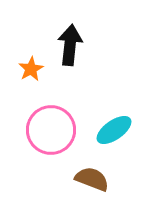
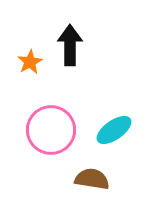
black arrow: rotated 6 degrees counterclockwise
orange star: moved 1 px left, 7 px up
brown semicircle: rotated 12 degrees counterclockwise
